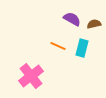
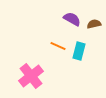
cyan rectangle: moved 3 px left, 3 px down
